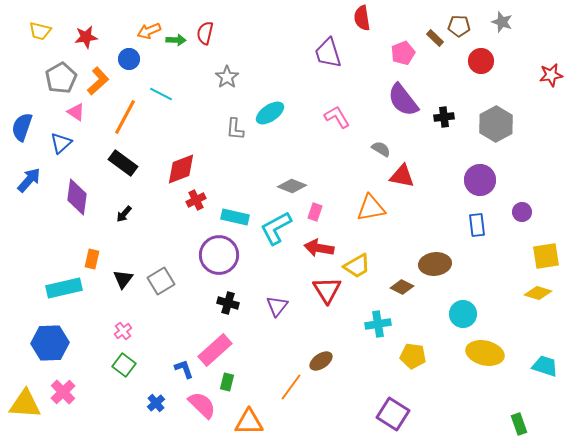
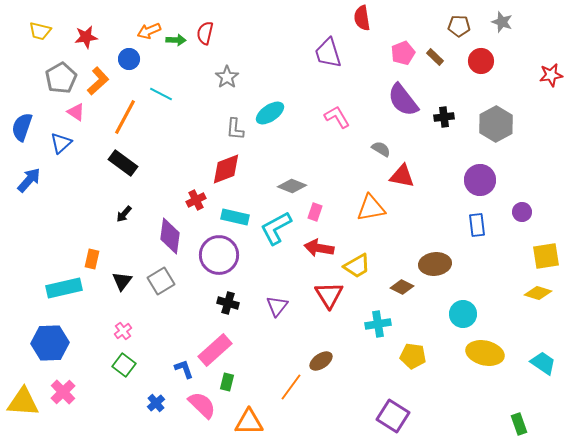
brown rectangle at (435, 38): moved 19 px down
red diamond at (181, 169): moved 45 px right
purple diamond at (77, 197): moved 93 px right, 39 px down
black triangle at (123, 279): moved 1 px left, 2 px down
red triangle at (327, 290): moved 2 px right, 5 px down
cyan trapezoid at (545, 366): moved 2 px left, 3 px up; rotated 16 degrees clockwise
yellow triangle at (25, 404): moved 2 px left, 2 px up
purple square at (393, 414): moved 2 px down
